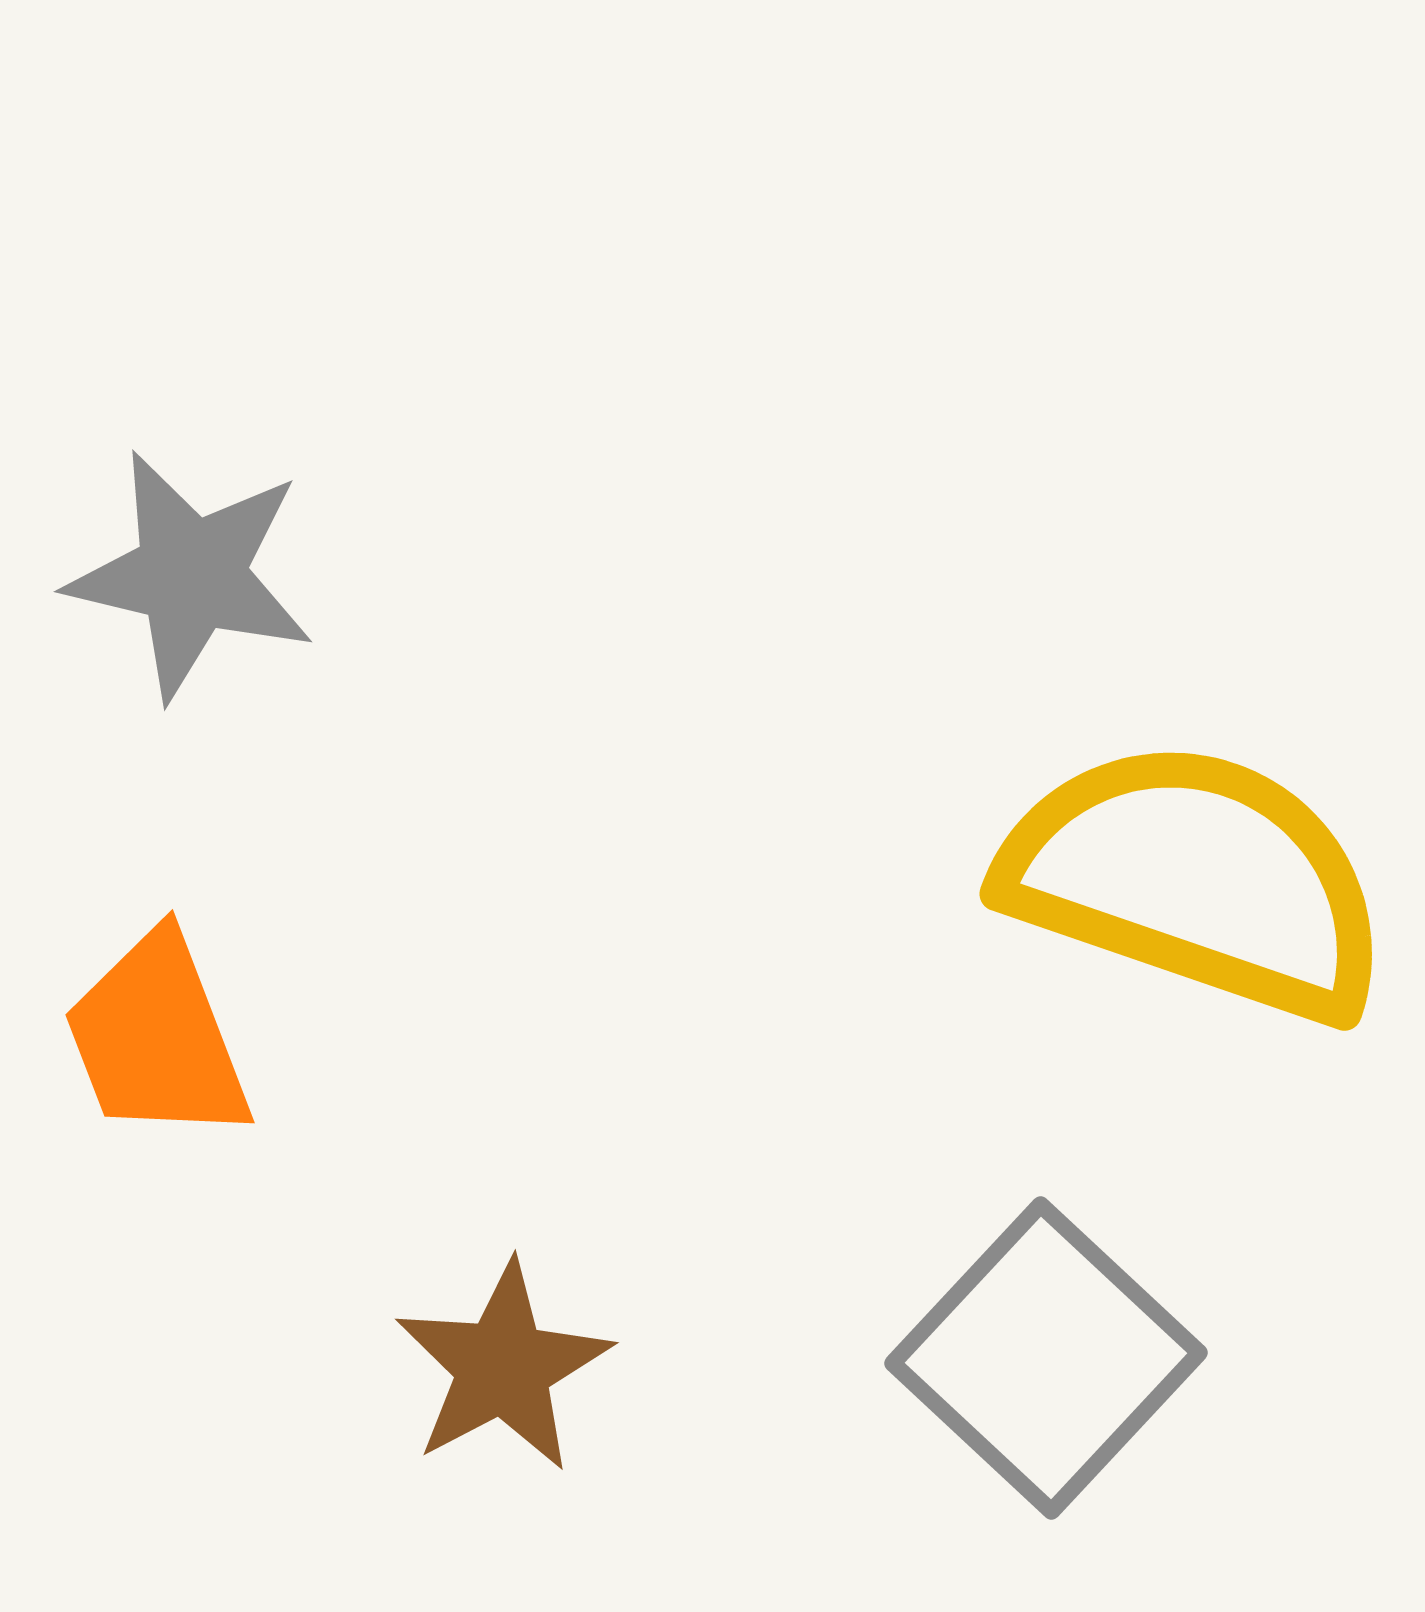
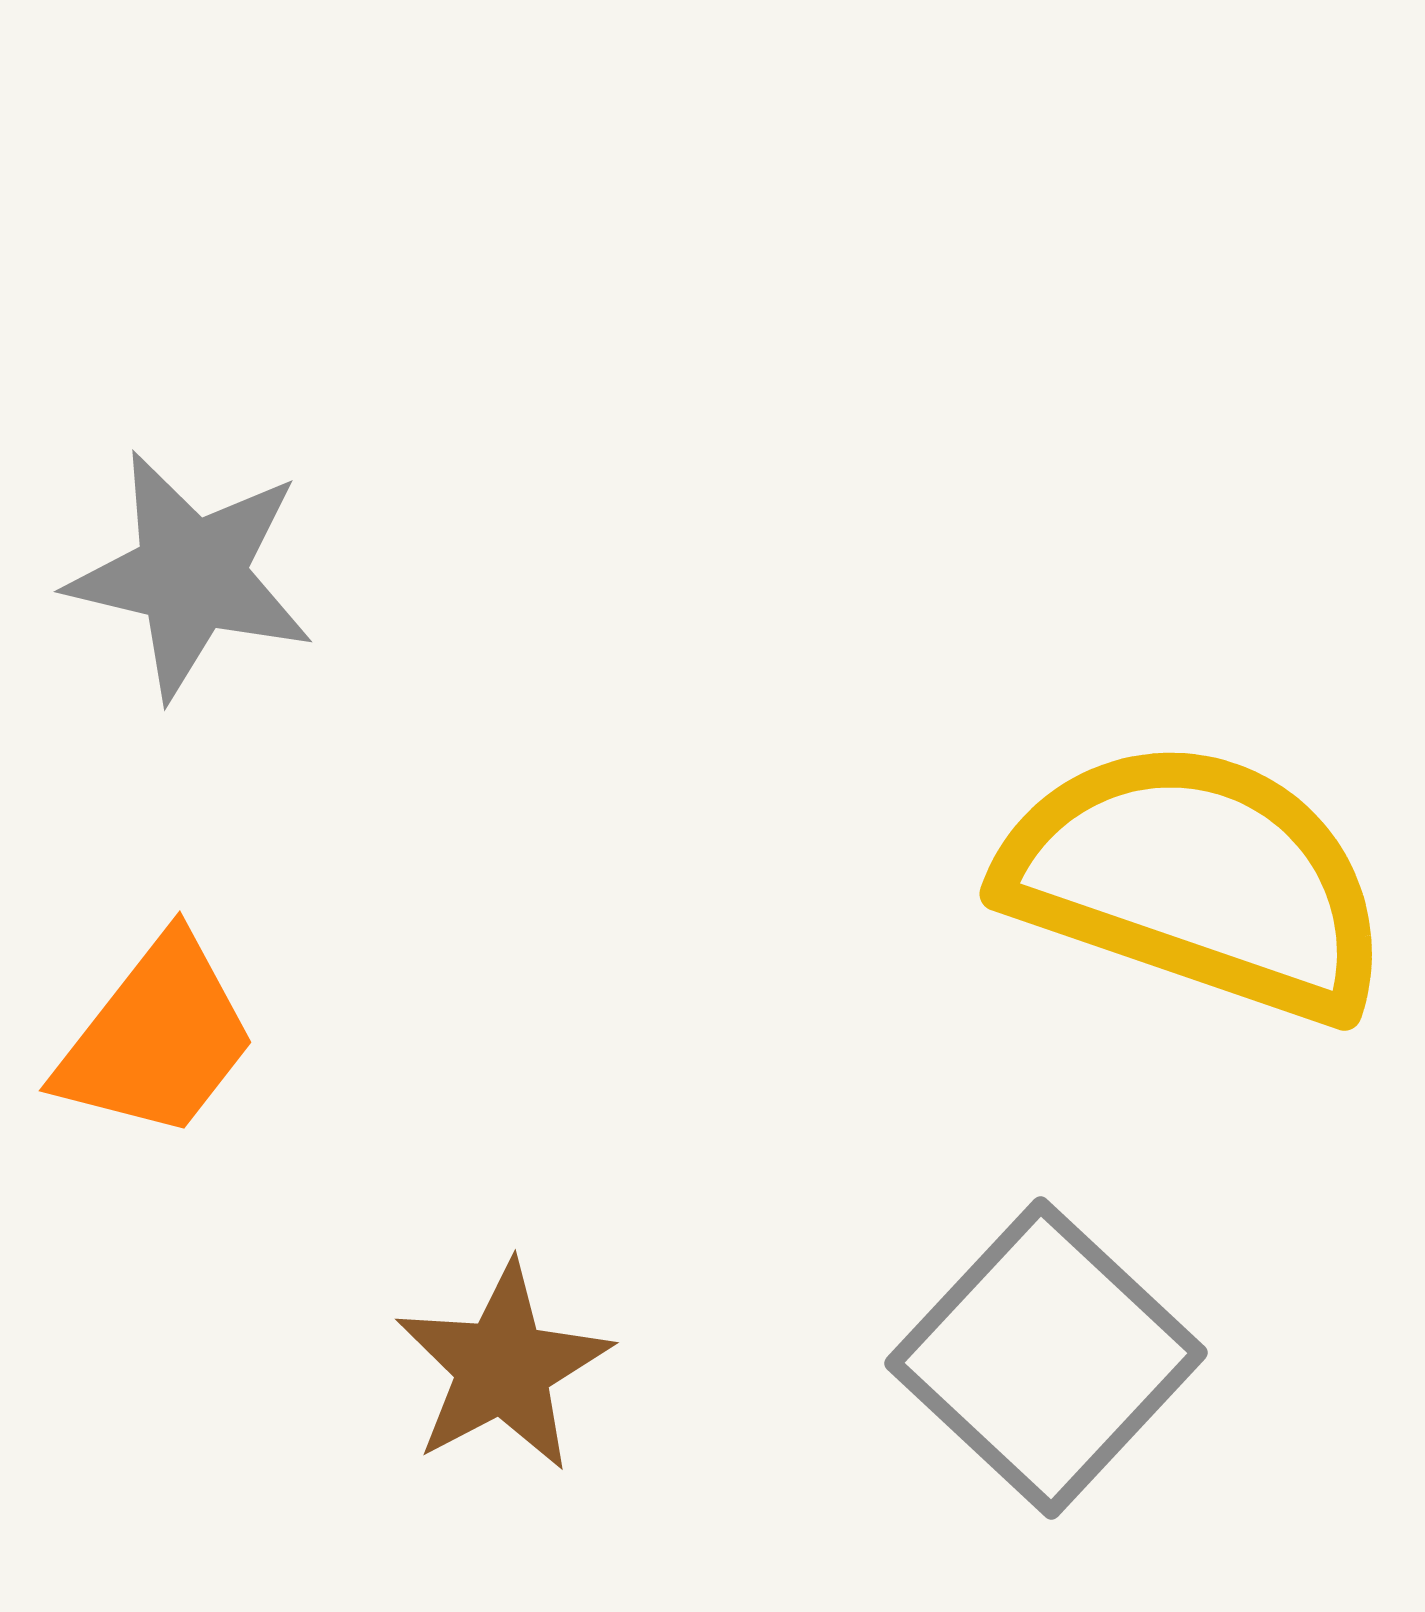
orange trapezoid: rotated 121 degrees counterclockwise
